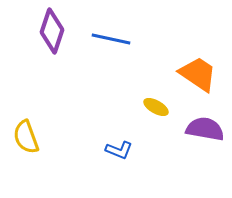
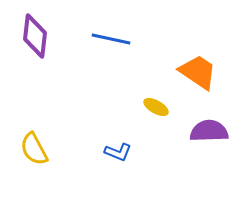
purple diamond: moved 17 px left, 5 px down; rotated 12 degrees counterclockwise
orange trapezoid: moved 2 px up
purple semicircle: moved 4 px right, 2 px down; rotated 12 degrees counterclockwise
yellow semicircle: moved 8 px right, 12 px down; rotated 8 degrees counterclockwise
blue L-shape: moved 1 px left, 2 px down
